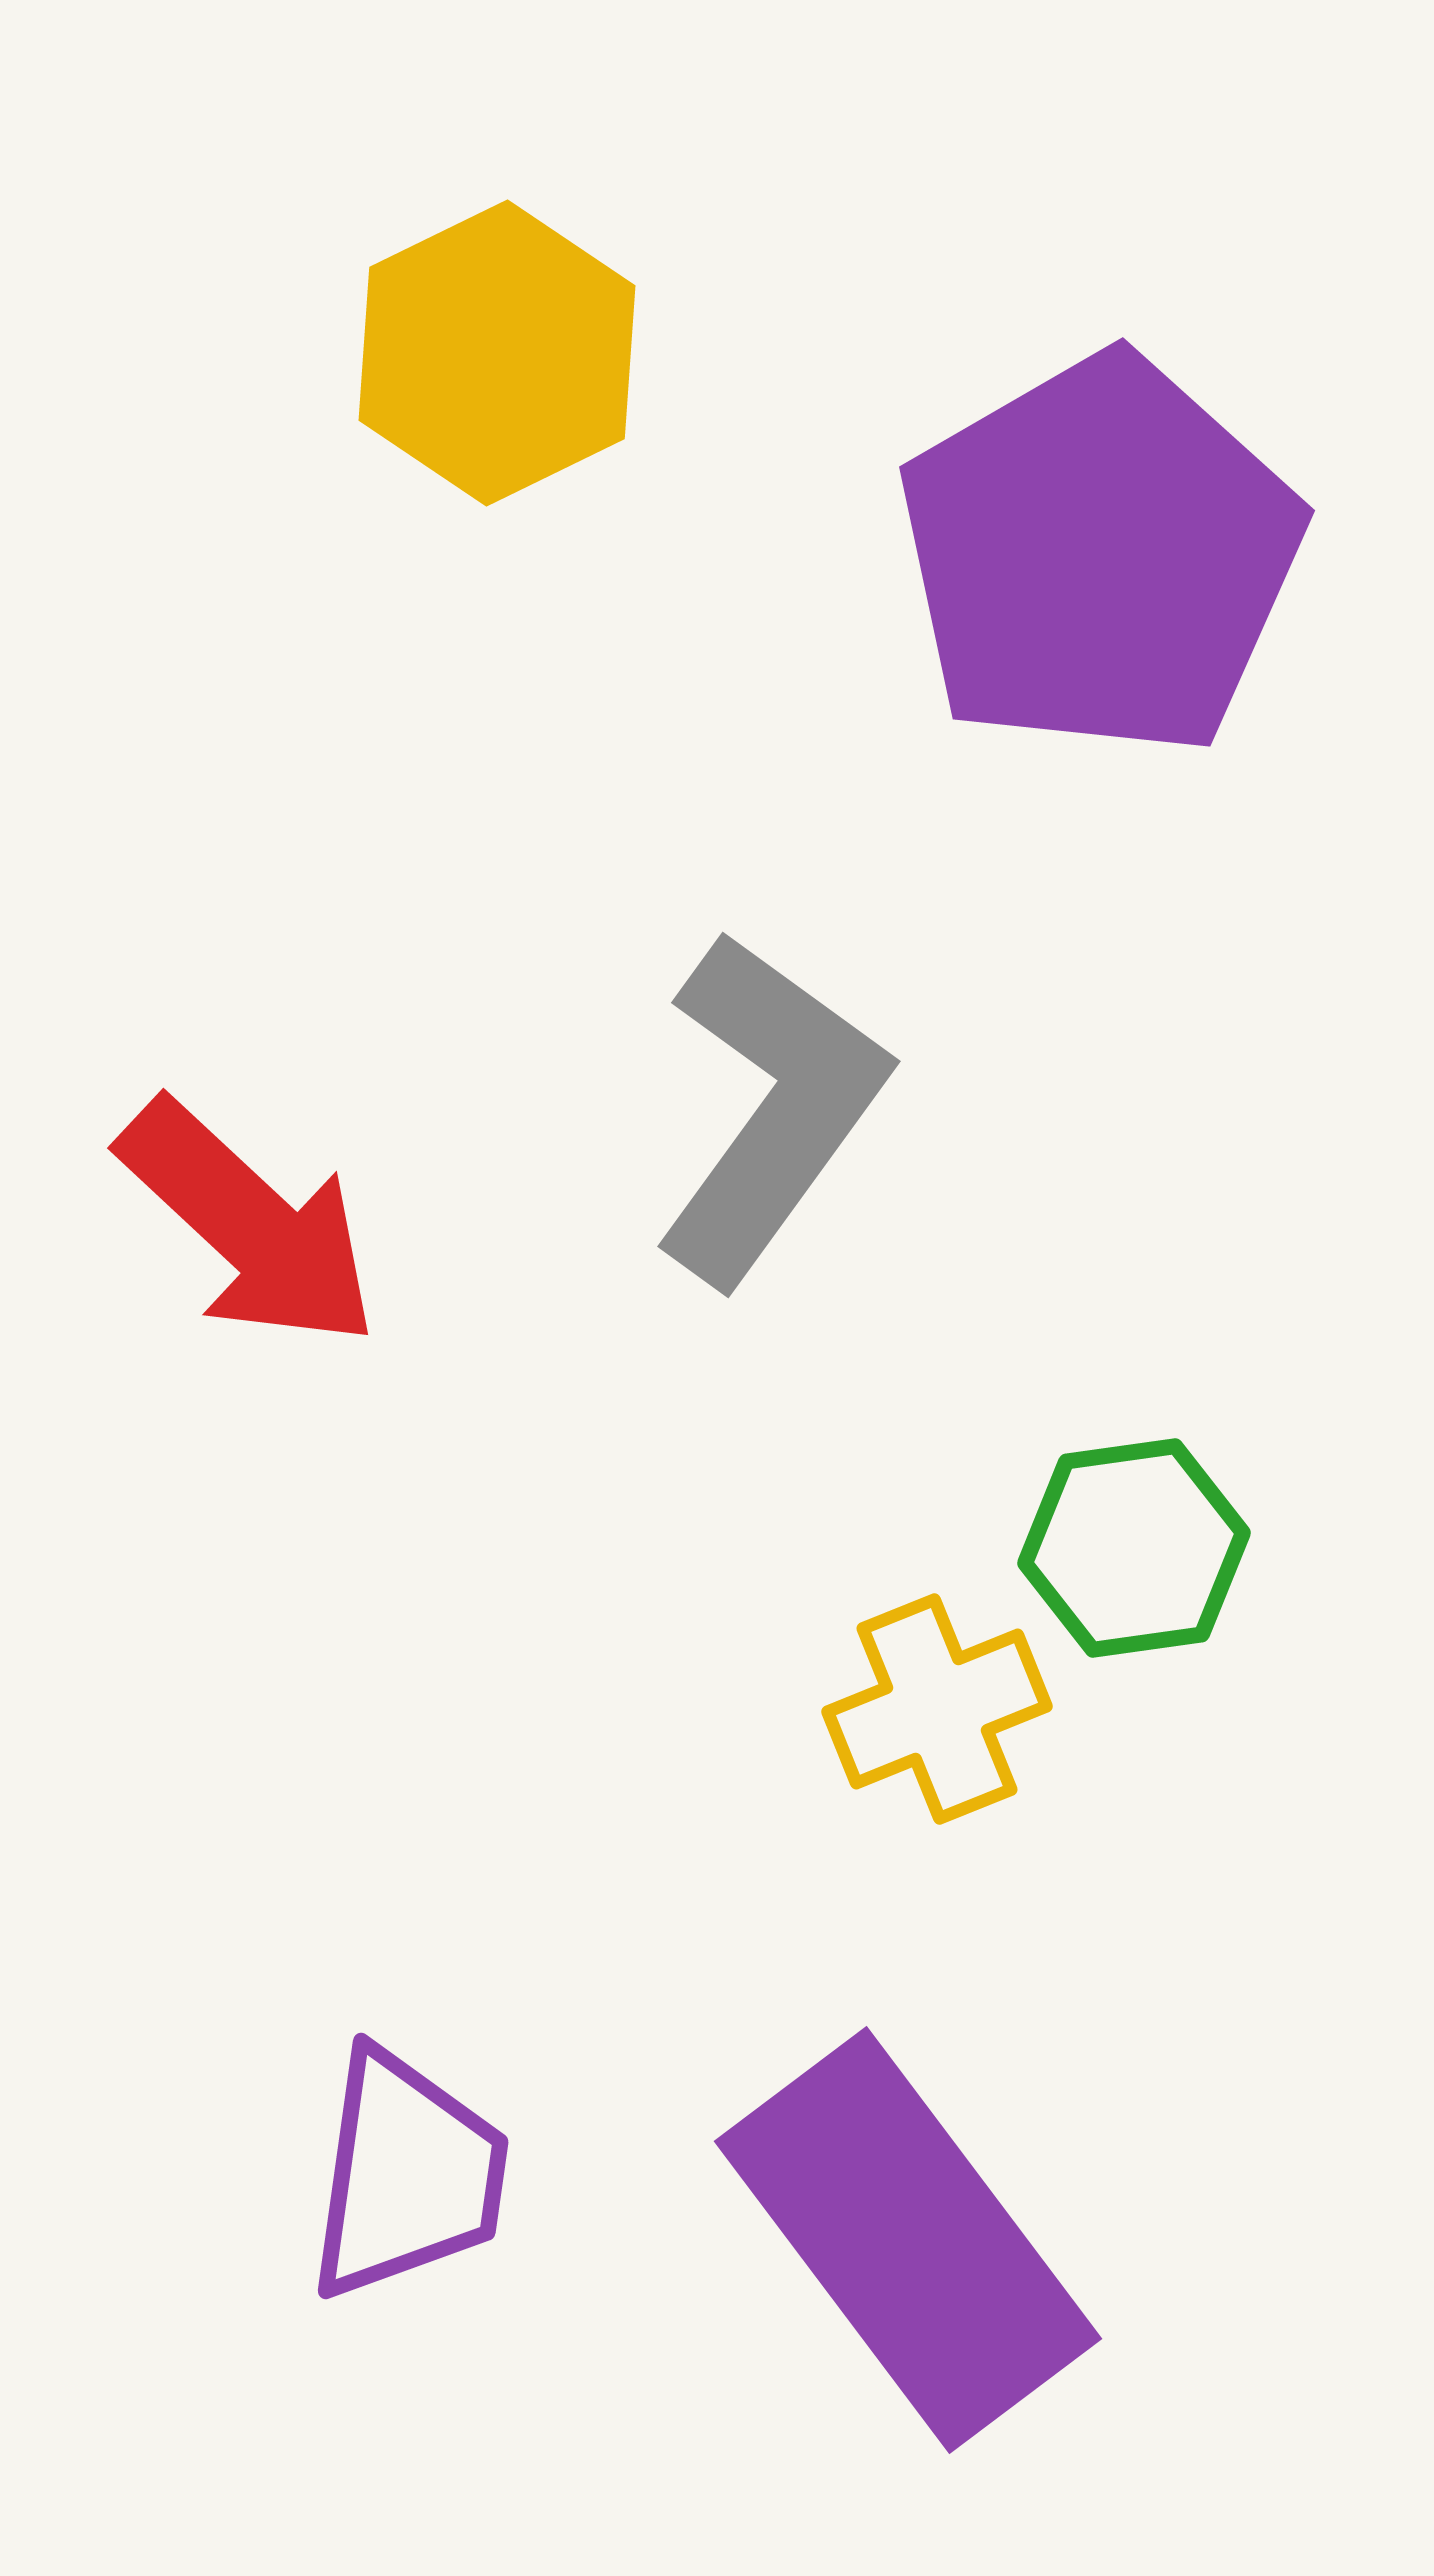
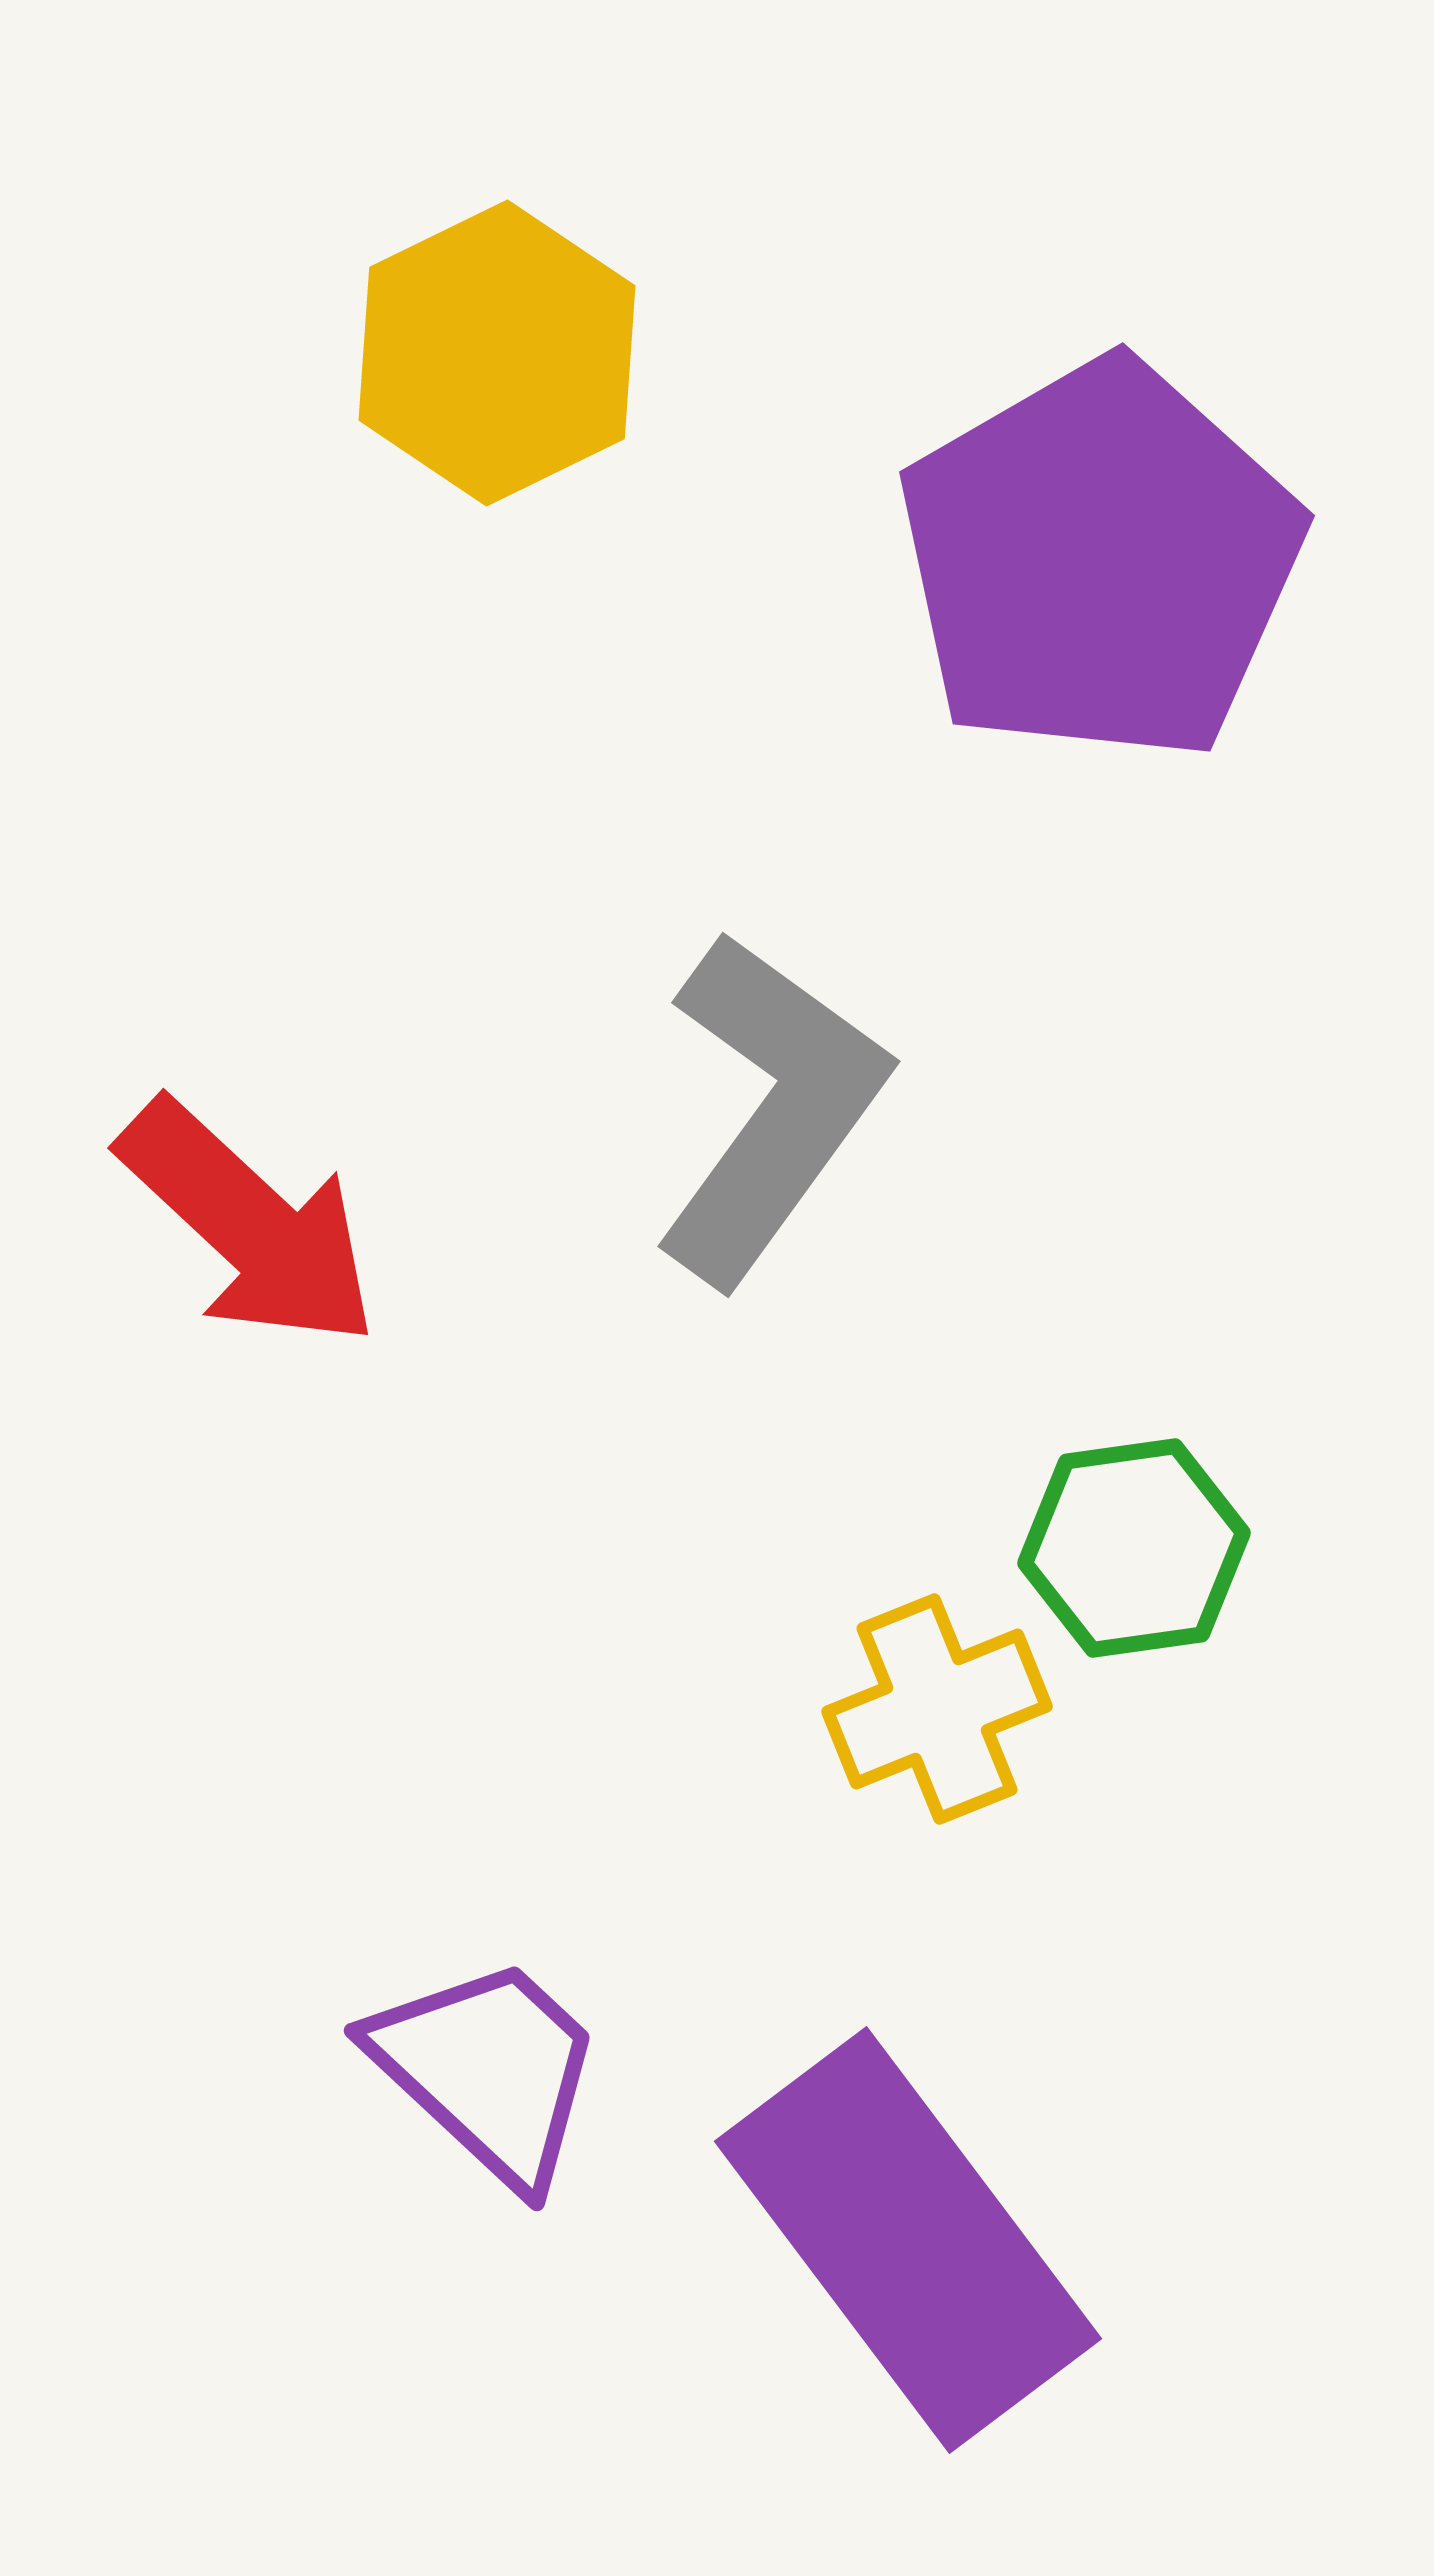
purple pentagon: moved 5 px down
purple trapezoid: moved 81 px right, 105 px up; rotated 55 degrees counterclockwise
